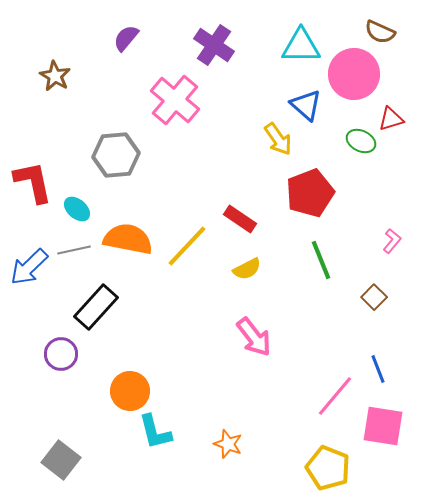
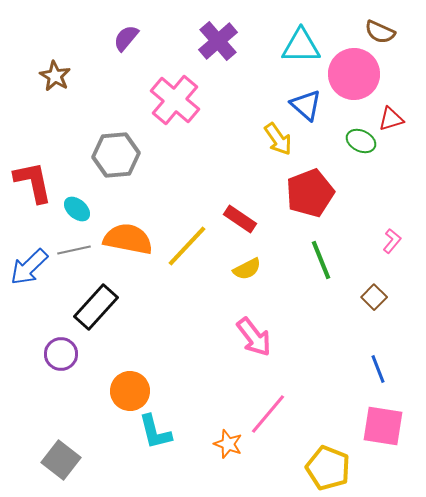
purple cross: moved 4 px right, 4 px up; rotated 15 degrees clockwise
pink line: moved 67 px left, 18 px down
